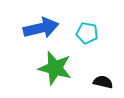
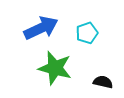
blue arrow: rotated 12 degrees counterclockwise
cyan pentagon: rotated 30 degrees counterclockwise
